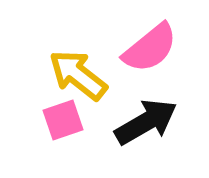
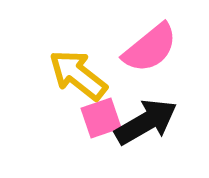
pink square: moved 38 px right, 2 px up
